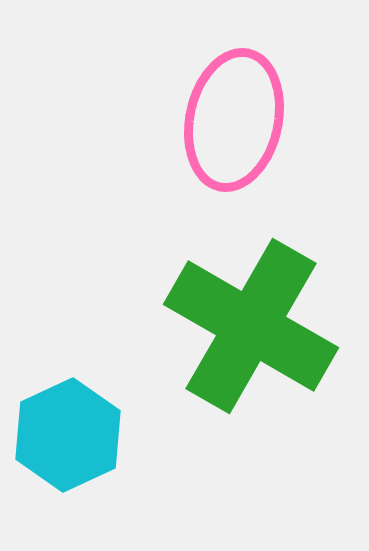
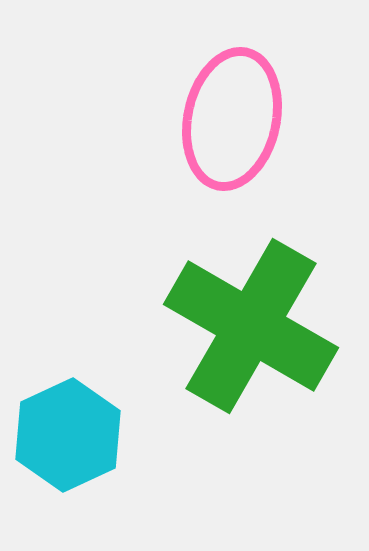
pink ellipse: moved 2 px left, 1 px up
